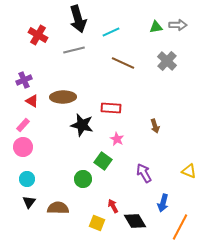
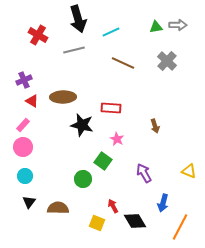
cyan circle: moved 2 px left, 3 px up
